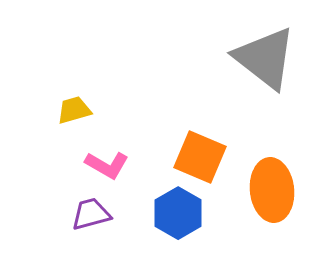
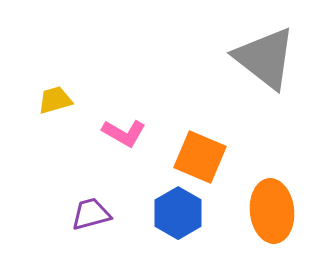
yellow trapezoid: moved 19 px left, 10 px up
pink L-shape: moved 17 px right, 32 px up
orange ellipse: moved 21 px down
